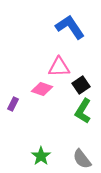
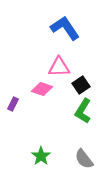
blue L-shape: moved 5 px left, 1 px down
gray semicircle: moved 2 px right
